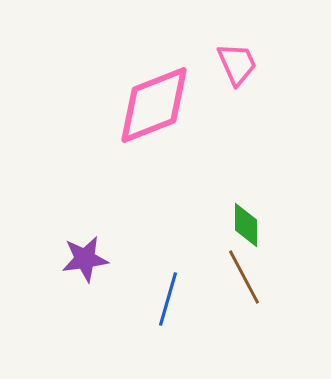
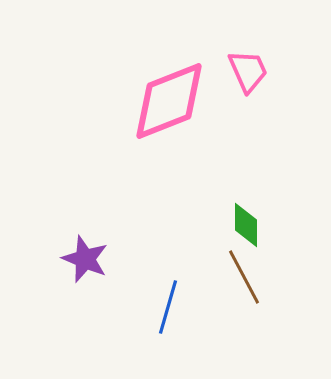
pink trapezoid: moved 11 px right, 7 px down
pink diamond: moved 15 px right, 4 px up
purple star: rotated 30 degrees clockwise
blue line: moved 8 px down
